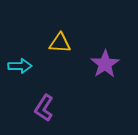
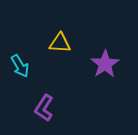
cyan arrow: rotated 60 degrees clockwise
